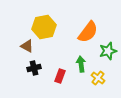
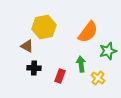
black cross: rotated 16 degrees clockwise
